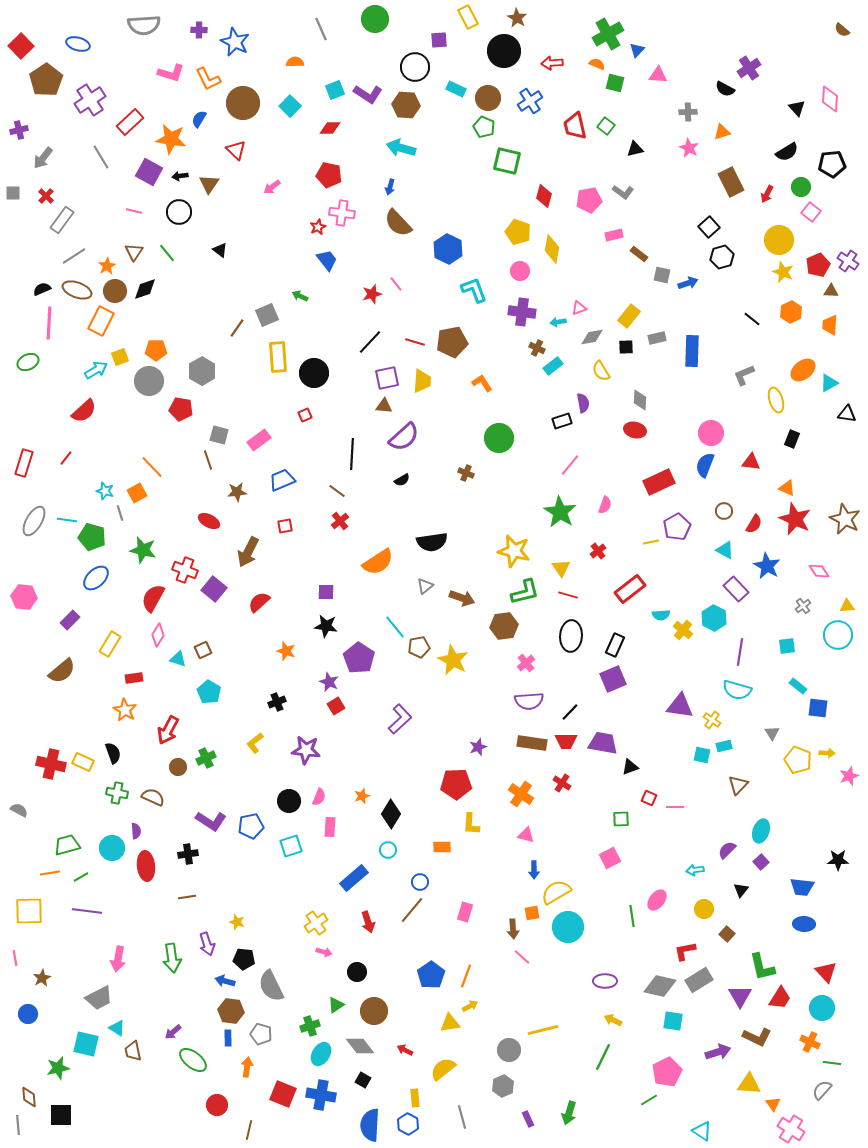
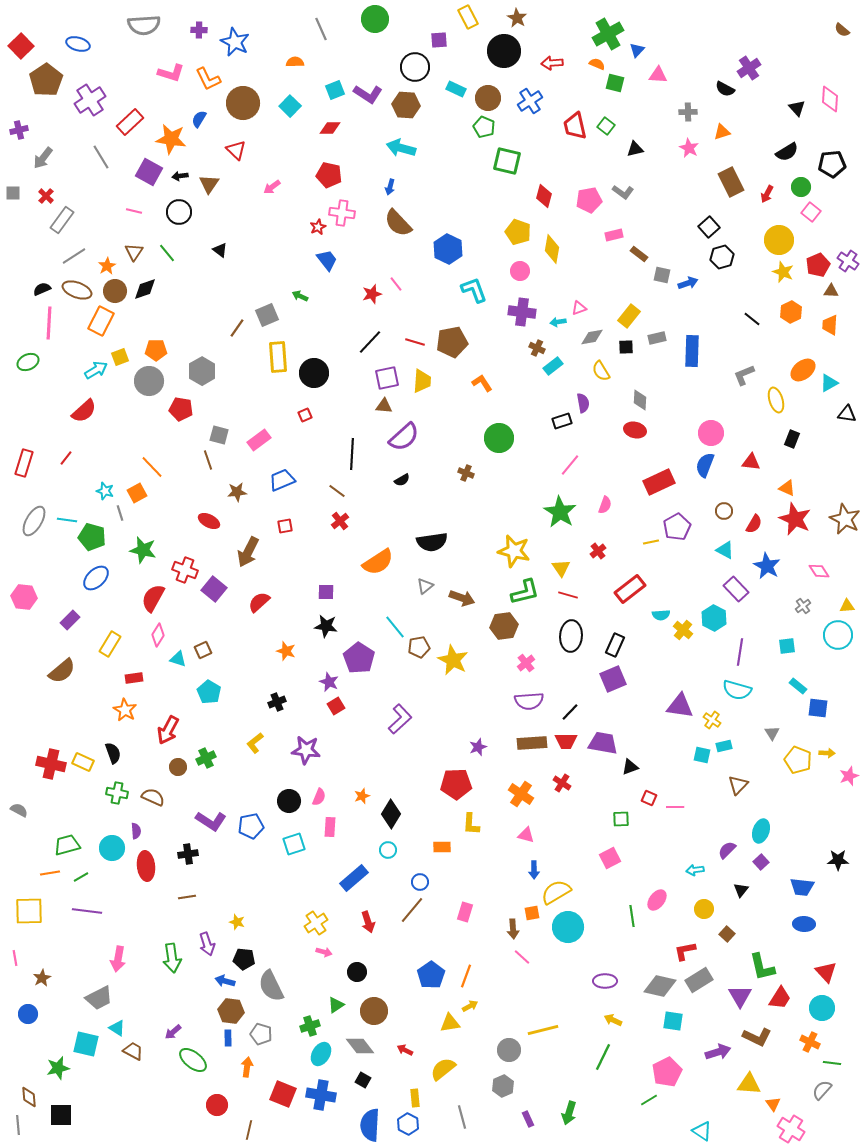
brown rectangle at (532, 743): rotated 12 degrees counterclockwise
cyan square at (291, 846): moved 3 px right, 2 px up
brown trapezoid at (133, 1051): rotated 130 degrees clockwise
